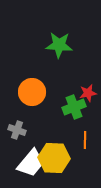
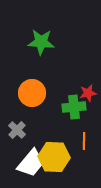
green star: moved 18 px left, 3 px up
orange circle: moved 1 px down
green cross: rotated 15 degrees clockwise
gray cross: rotated 24 degrees clockwise
orange line: moved 1 px left, 1 px down
yellow hexagon: moved 1 px up
